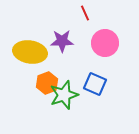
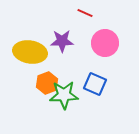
red line: rotated 42 degrees counterclockwise
green star: rotated 16 degrees clockwise
